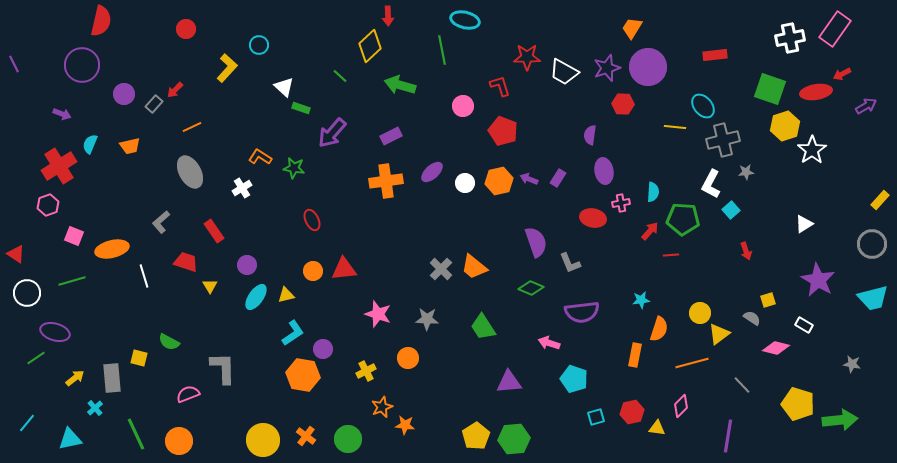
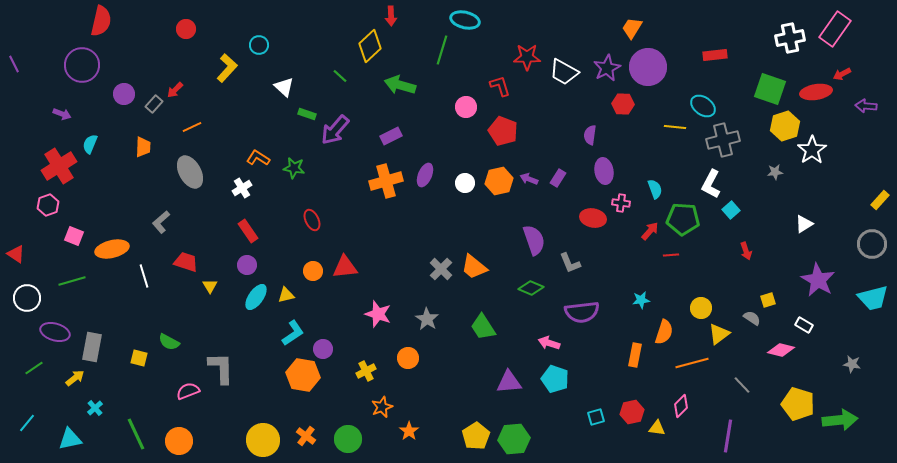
red arrow at (388, 16): moved 3 px right
green line at (442, 50): rotated 28 degrees clockwise
purple star at (607, 68): rotated 8 degrees counterclockwise
pink circle at (463, 106): moved 3 px right, 1 px down
cyan ellipse at (703, 106): rotated 15 degrees counterclockwise
purple arrow at (866, 106): rotated 145 degrees counterclockwise
green rectangle at (301, 108): moved 6 px right, 6 px down
purple arrow at (332, 133): moved 3 px right, 3 px up
orange trapezoid at (130, 146): moved 13 px right, 1 px down; rotated 75 degrees counterclockwise
orange L-shape at (260, 157): moved 2 px left, 1 px down
purple ellipse at (432, 172): moved 7 px left, 3 px down; rotated 25 degrees counterclockwise
gray star at (746, 172): moved 29 px right
orange cross at (386, 181): rotated 8 degrees counterclockwise
cyan semicircle at (653, 192): moved 2 px right, 3 px up; rotated 24 degrees counterclockwise
pink cross at (621, 203): rotated 18 degrees clockwise
red rectangle at (214, 231): moved 34 px right
purple semicircle at (536, 242): moved 2 px left, 2 px up
red triangle at (344, 269): moved 1 px right, 2 px up
white circle at (27, 293): moved 5 px down
yellow circle at (700, 313): moved 1 px right, 5 px up
gray star at (427, 319): rotated 30 degrees clockwise
orange semicircle at (659, 329): moved 5 px right, 3 px down
pink diamond at (776, 348): moved 5 px right, 2 px down
green line at (36, 358): moved 2 px left, 10 px down
gray L-shape at (223, 368): moved 2 px left
gray rectangle at (112, 378): moved 20 px left, 31 px up; rotated 16 degrees clockwise
cyan pentagon at (574, 379): moved 19 px left
pink semicircle at (188, 394): moved 3 px up
orange star at (405, 425): moved 4 px right, 6 px down; rotated 30 degrees clockwise
